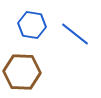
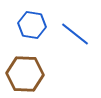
brown hexagon: moved 3 px right, 2 px down
